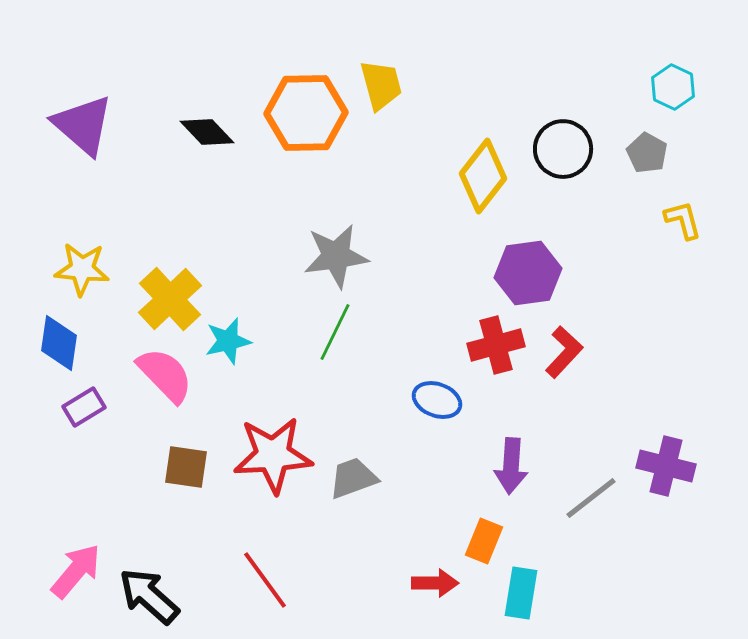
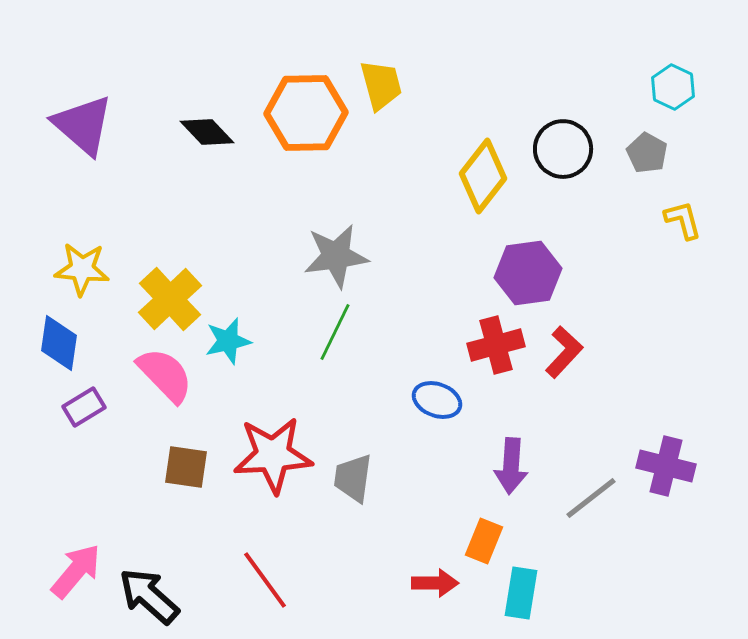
gray trapezoid: rotated 62 degrees counterclockwise
